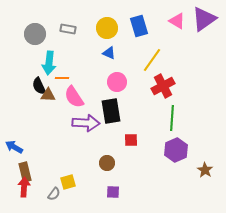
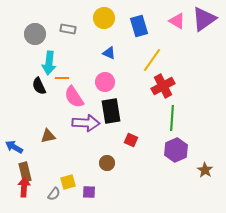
yellow circle: moved 3 px left, 10 px up
pink circle: moved 12 px left
brown triangle: moved 41 px down; rotated 14 degrees counterclockwise
red square: rotated 24 degrees clockwise
purple square: moved 24 px left
